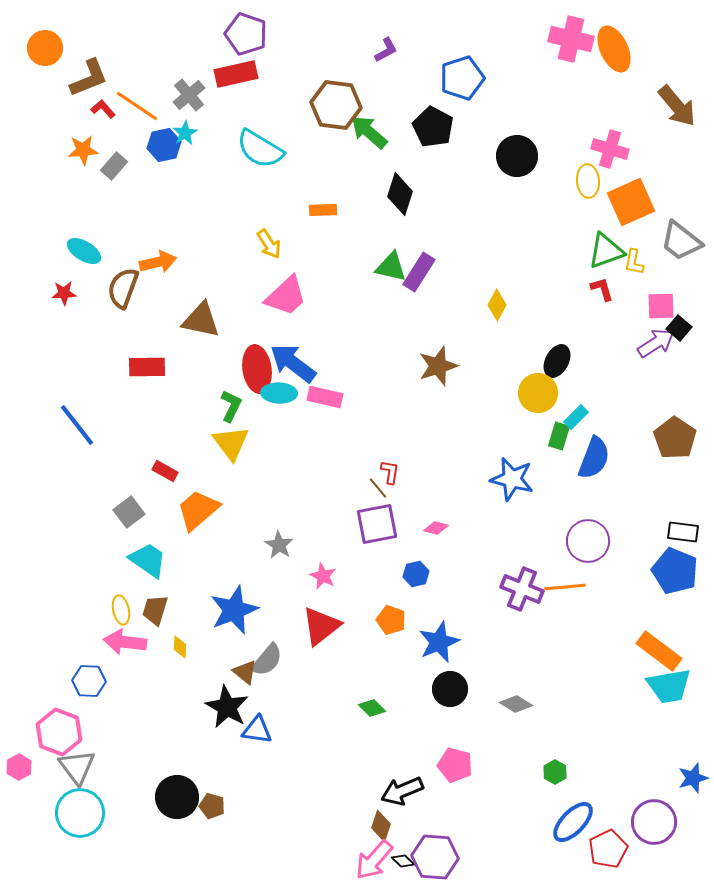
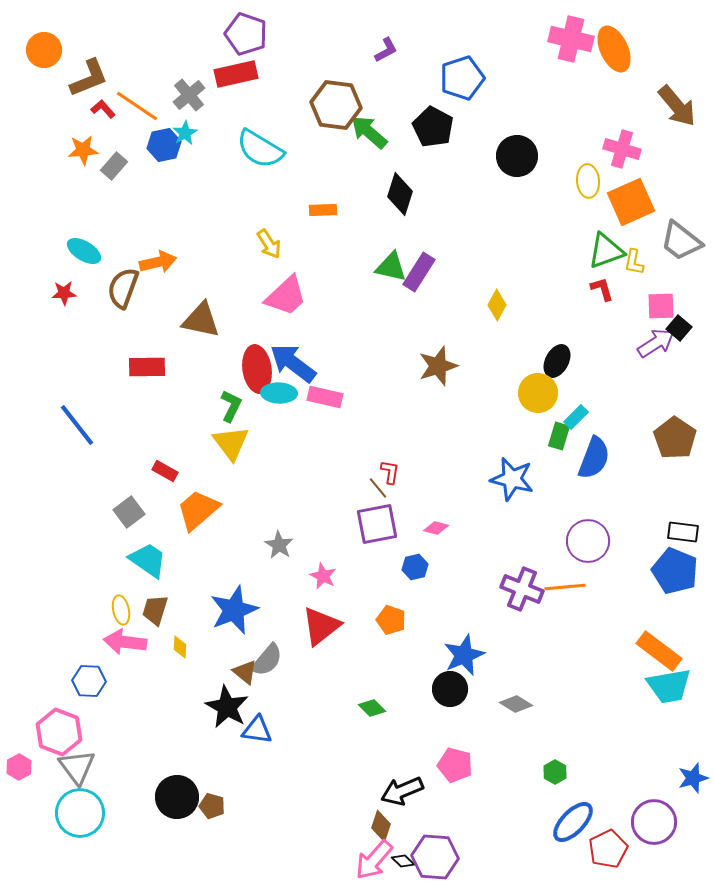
orange circle at (45, 48): moved 1 px left, 2 px down
pink cross at (610, 149): moved 12 px right
blue hexagon at (416, 574): moved 1 px left, 7 px up
blue star at (439, 642): moved 25 px right, 13 px down
